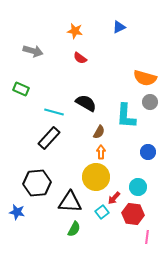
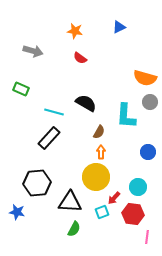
cyan square: rotated 16 degrees clockwise
